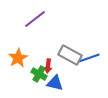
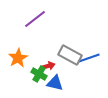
red arrow: rotated 112 degrees counterclockwise
